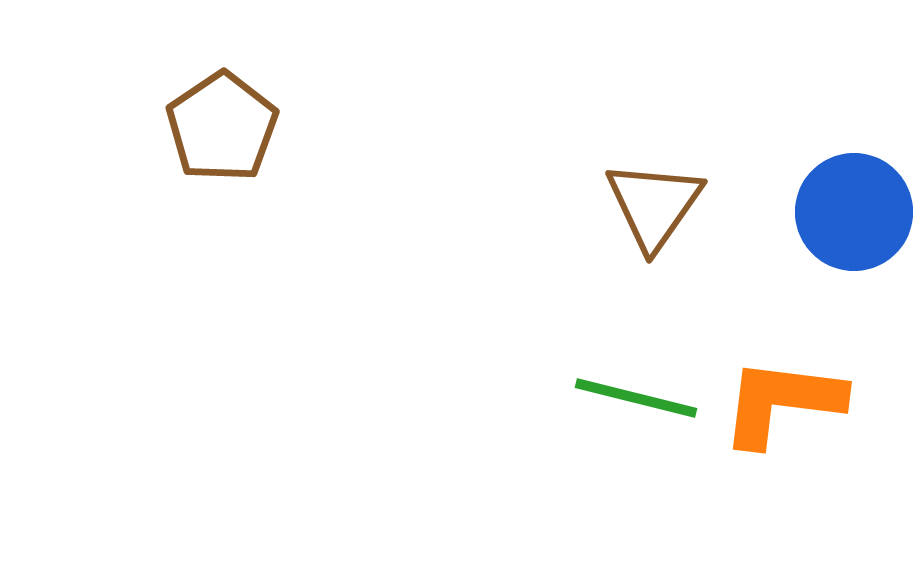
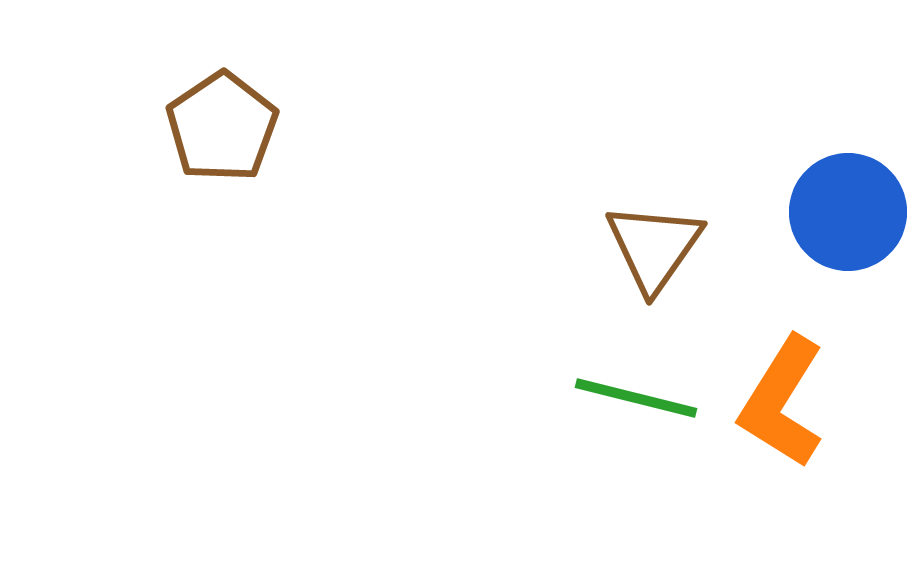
brown triangle: moved 42 px down
blue circle: moved 6 px left
orange L-shape: rotated 65 degrees counterclockwise
